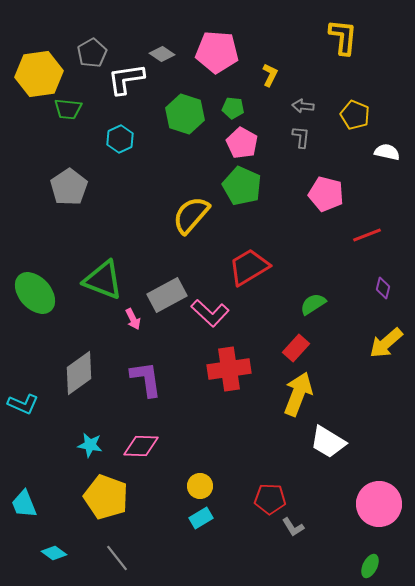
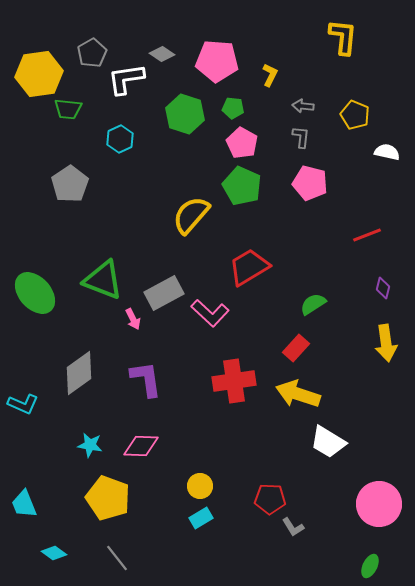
pink pentagon at (217, 52): moved 9 px down
gray pentagon at (69, 187): moved 1 px right, 3 px up
pink pentagon at (326, 194): moved 16 px left, 11 px up
gray rectangle at (167, 295): moved 3 px left, 2 px up
yellow arrow at (386, 343): rotated 57 degrees counterclockwise
red cross at (229, 369): moved 5 px right, 12 px down
yellow arrow at (298, 394): rotated 93 degrees counterclockwise
yellow pentagon at (106, 497): moved 2 px right, 1 px down
